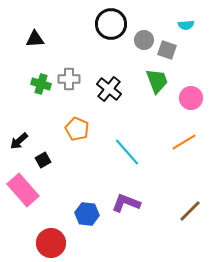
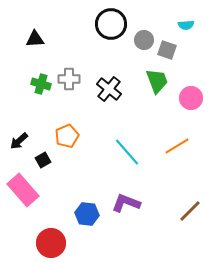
orange pentagon: moved 10 px left, 7 px down; rotated 25 degrees clockwise
orange line: moved 7 px left, 4 px down
